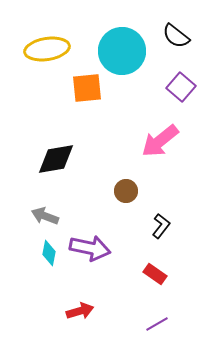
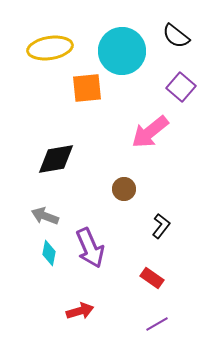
yellow ellipse: moved 3 px right, 1 px up
pink arrow: moved 10 px left, 9 px up
brown circle: moved 2 px left, 2 px up
purple arrow: rotated 54 degrees clockwise
red rectangle: moved 3 px left, 4 px down
